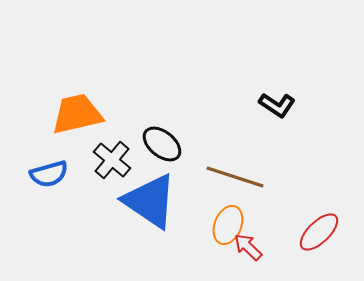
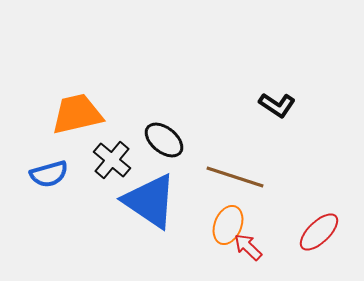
black ellipse: moved 2 px right, 4 px up
